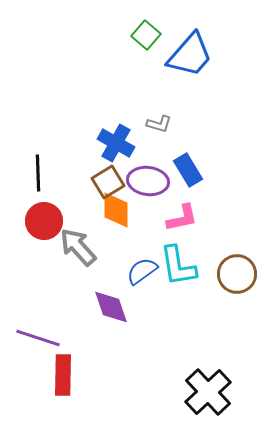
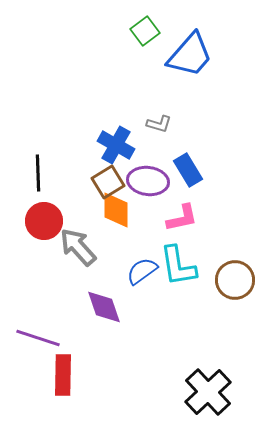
green square: moved 1 px left, 4 px up; rotated 12 degrees clockwise
blue cross: moved 2 px down
brown circle: moved 2 px left, 6 px down
purple diamond: moved 7 px left
